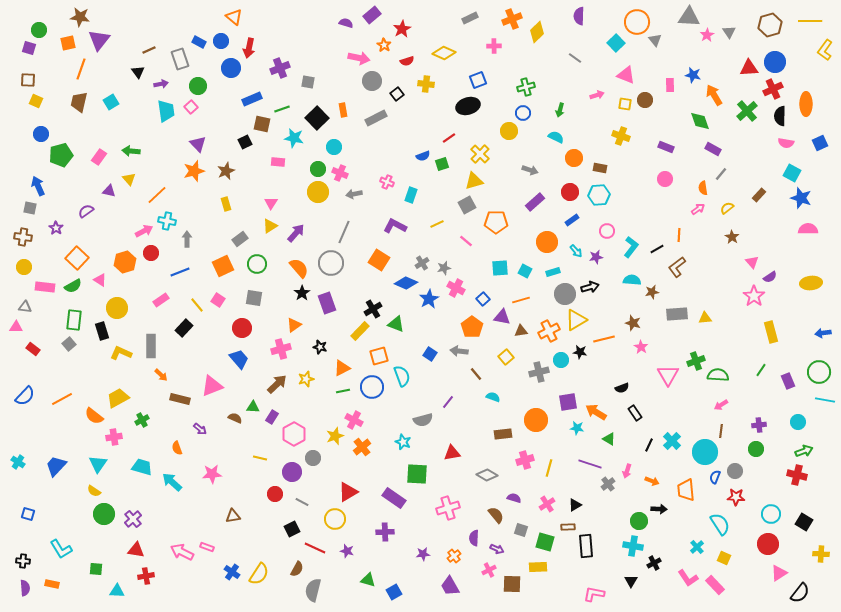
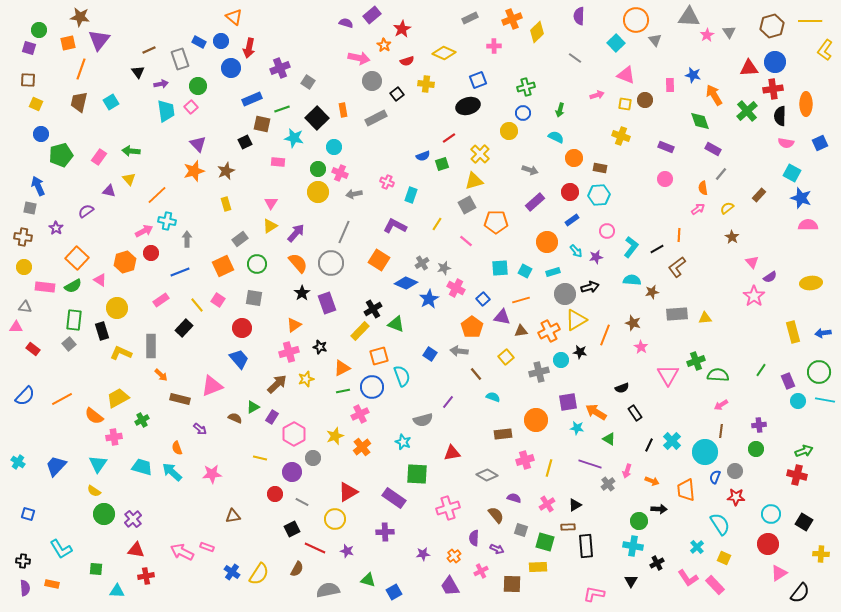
orange circle at (637, 22): moved 1 px left, 2 px up
brown hexagon at (770, 25): moved 2 px right, 1 px down
gray square at (308, 82): rotated 24 degrees clockwise
red cross at (773, 89): rotated 18 degrees clockwise
yellow square at (36, 101): moved 3 px down
yellow line at (437, 224): rotated 32 degrees counterclockwise
pink semicircle at (808, 229): moved 4 px up
orange semicircle at (299, 268): moved 1 px left, 5 px up
yellow rectangle at (771, 332): moved 22 px right
orange line at (604, 339): moved 1 px right, 4 px up; rotated 55 degrees counterclockwise
pink cross at (281, 349): moved 8 px right, 3 px down
green triangle at (253, 407): rotated 32 degrees counterclockwise
pink cross at (354, 420): moved 6 px right, 6 px up; rotated 36 degrees clockwise
cyan circle at (798, 422): moved 21 px up
cyan arrow at (172, 482): moved 10 px up
black cross at (654, 563): moved 3 px right
pink cross at (489, 570): moved 8 px left, 1 px down
gray semicircle at (313, 590): moved 15 px right; rotated 65 degrees clockwise
